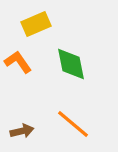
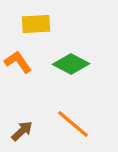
yellow rectangle: rotated 20 degrees clockwise
green diamond: rotated 51 degrees counterclockwise
brown arrow: rotated 30 degrees counterclockwise
